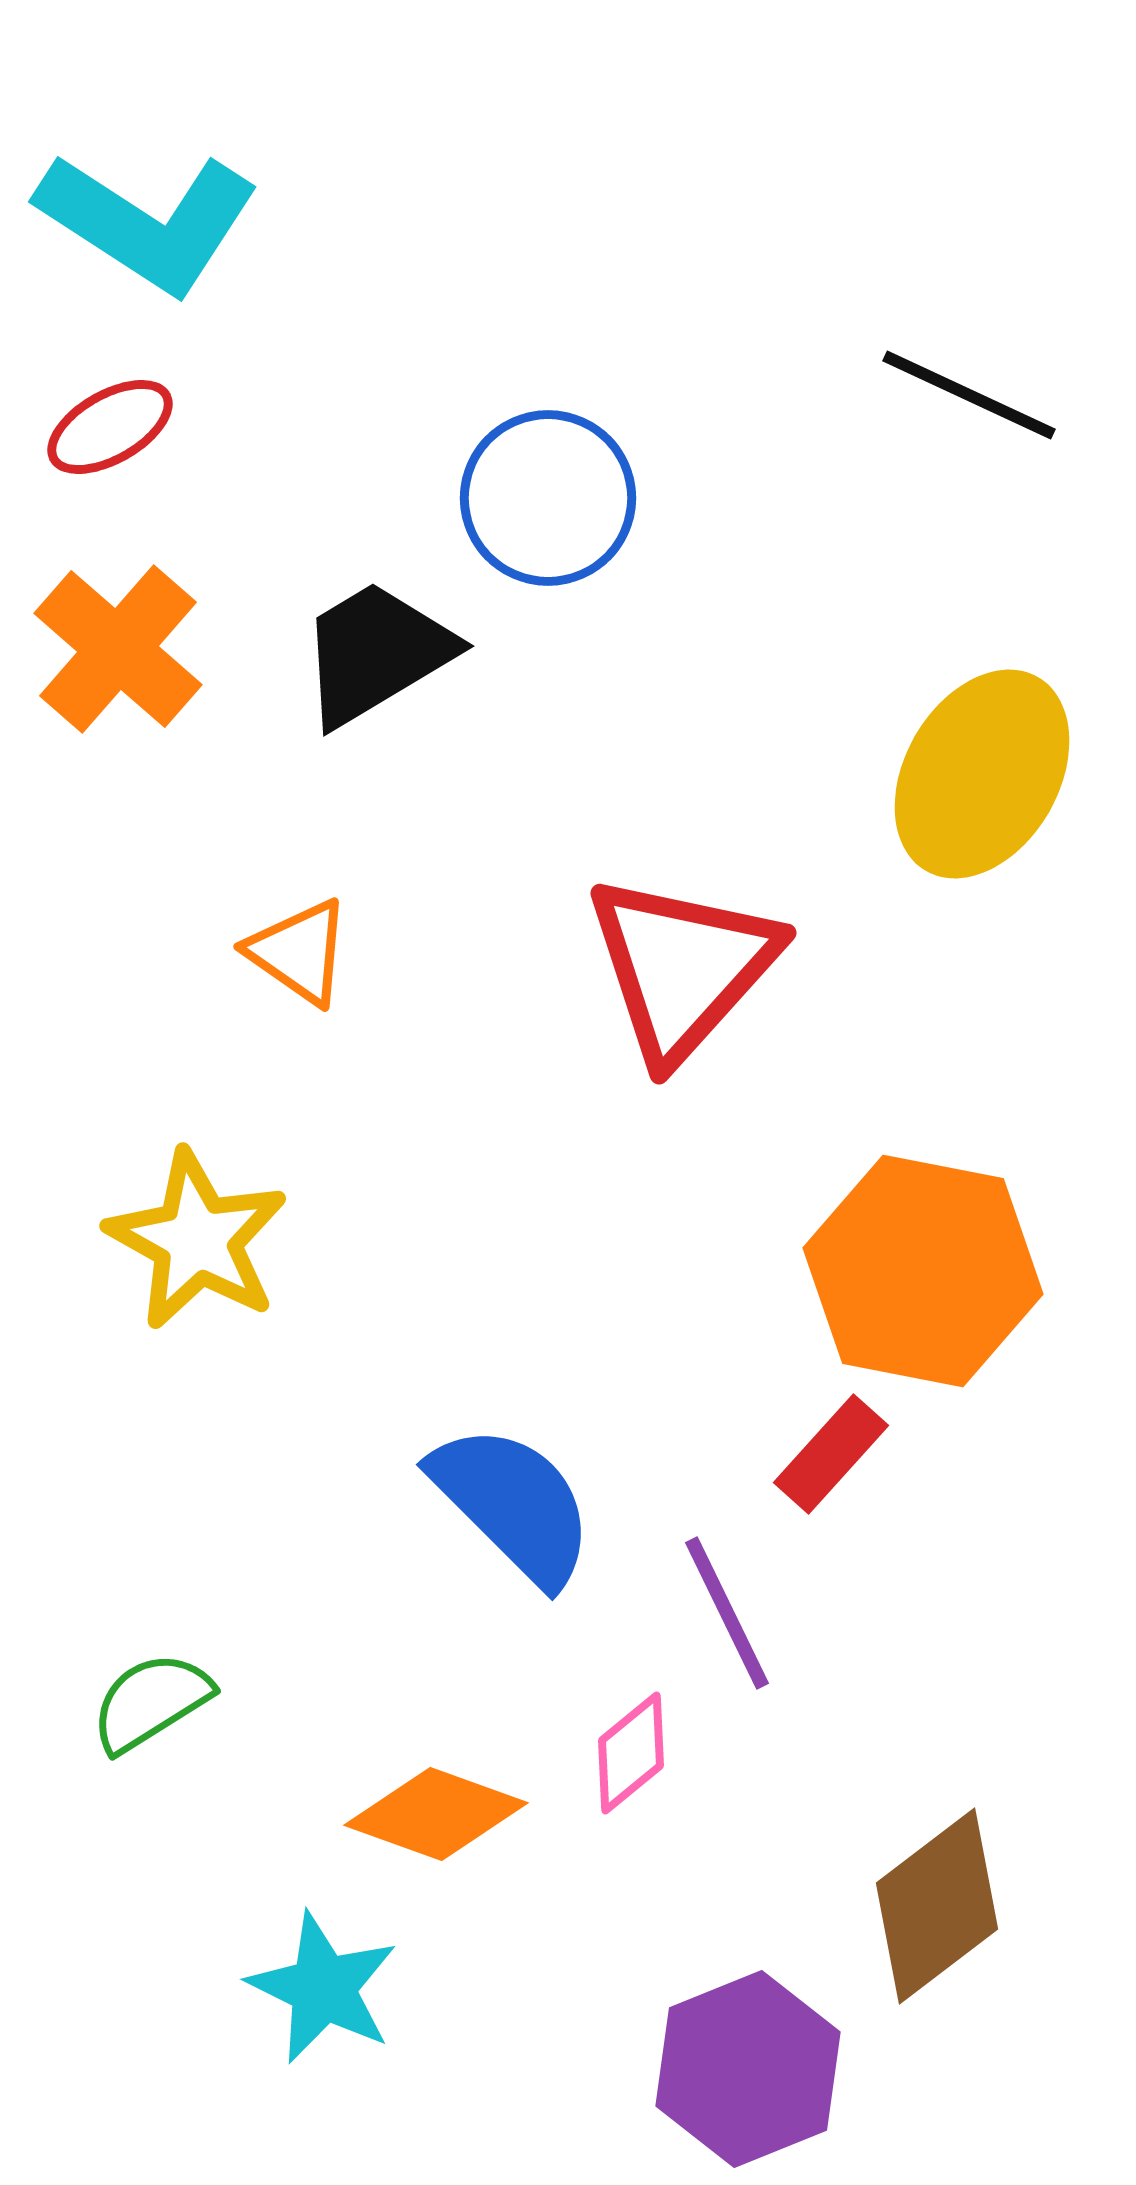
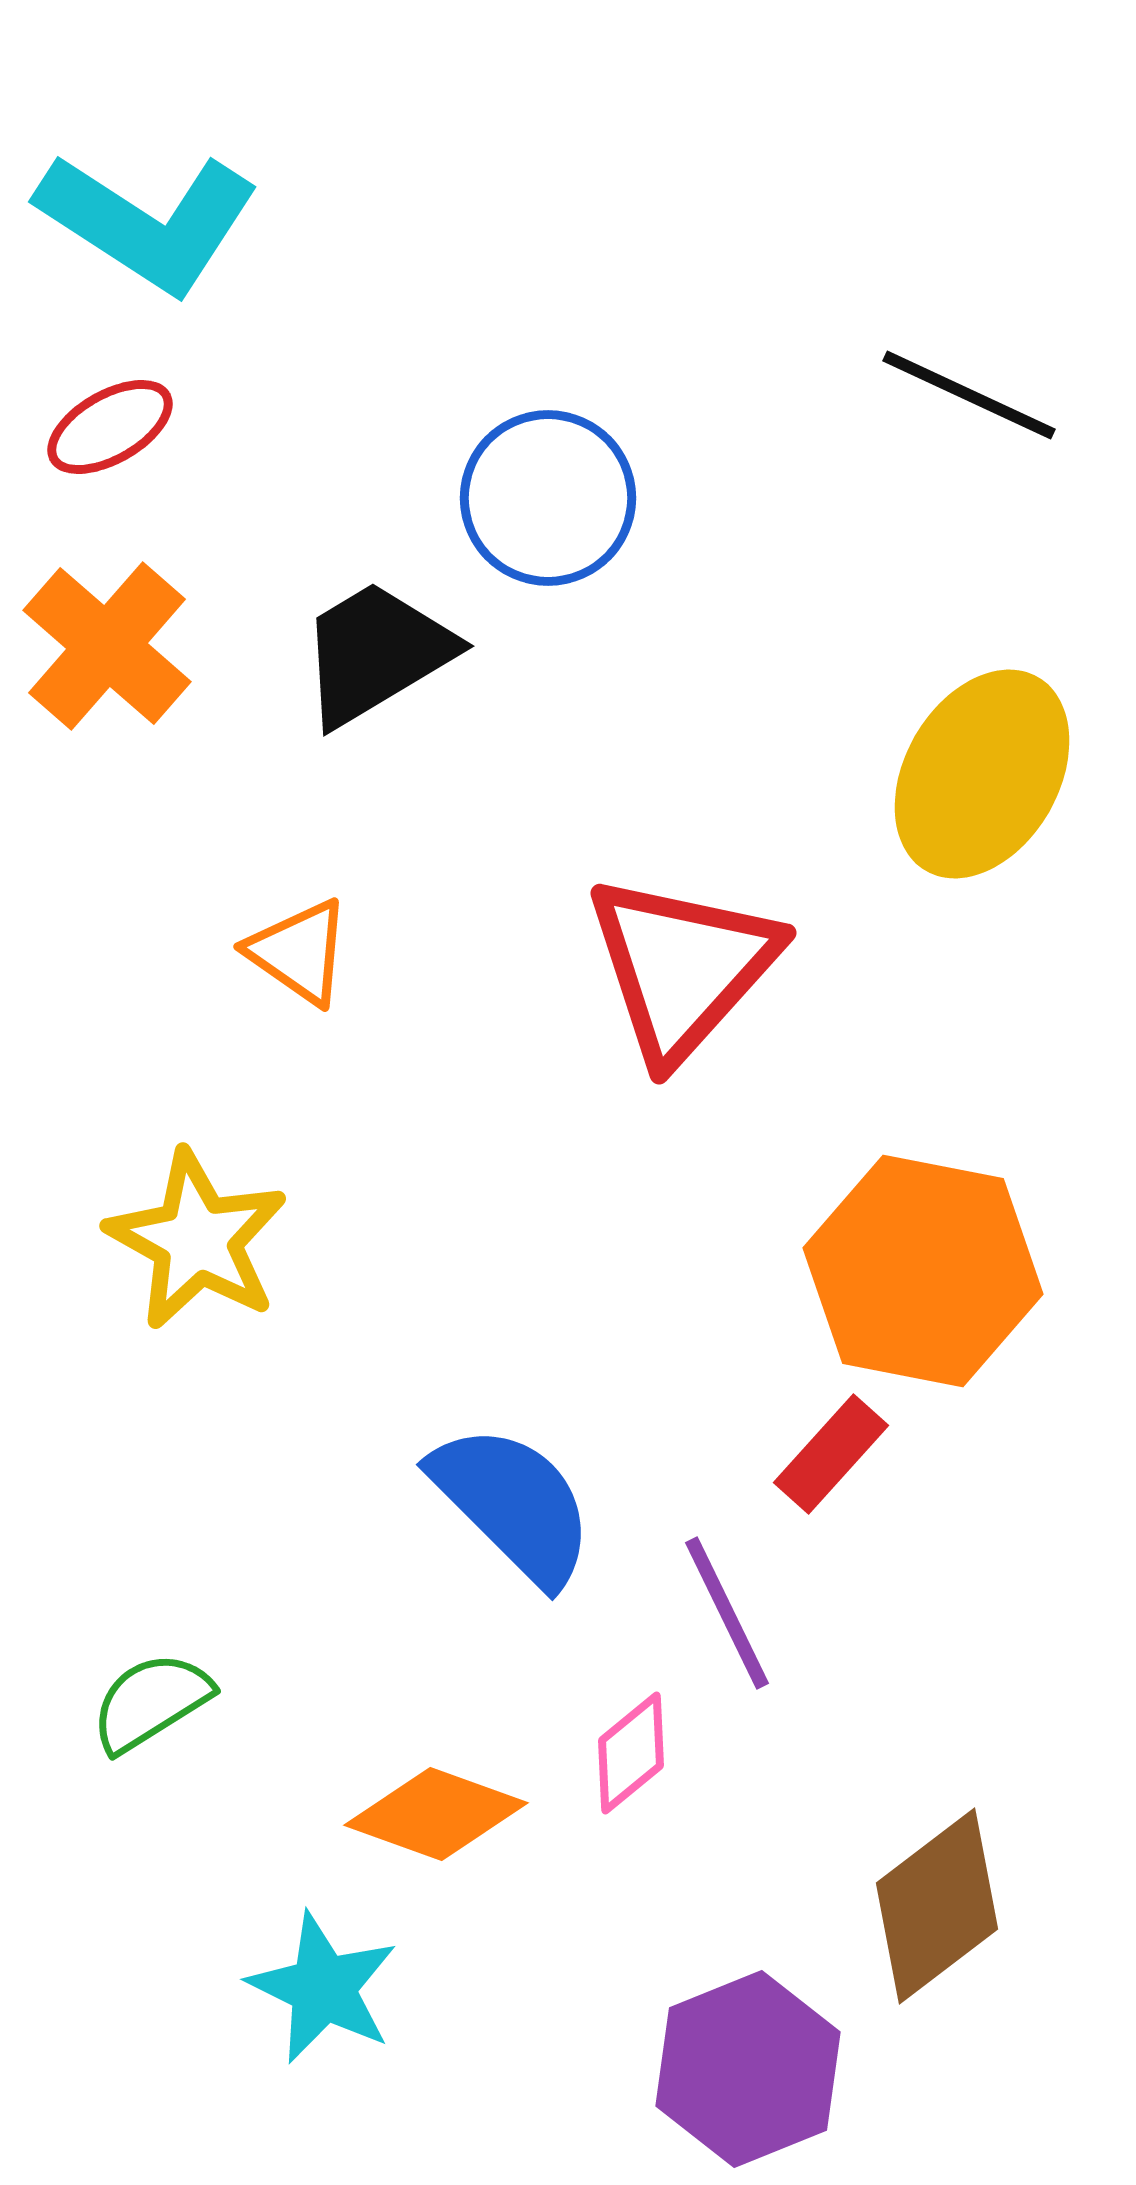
orange cross: moved 11 px left, 3 px up
